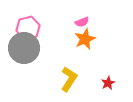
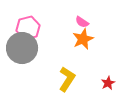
pink semicircle: rotated 56 degrees clockwise
orange star: moved 2 px left
gray circle: moved 2 px left
yellow L-shape: moved 2 px left
